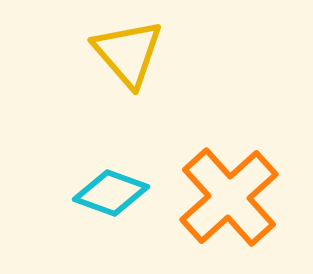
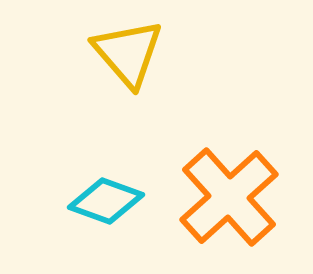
cyan diamond: moved 5 px left, 8 px down
